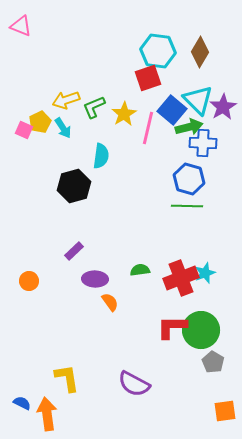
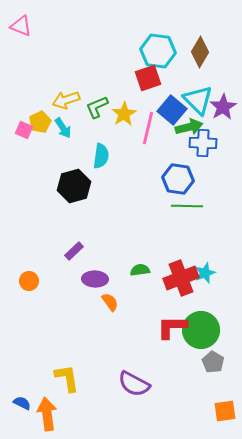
green L-shape: moved 3 px right
blue hexagon: moved 11 px left; rotated 8 degrees counterclockwise
